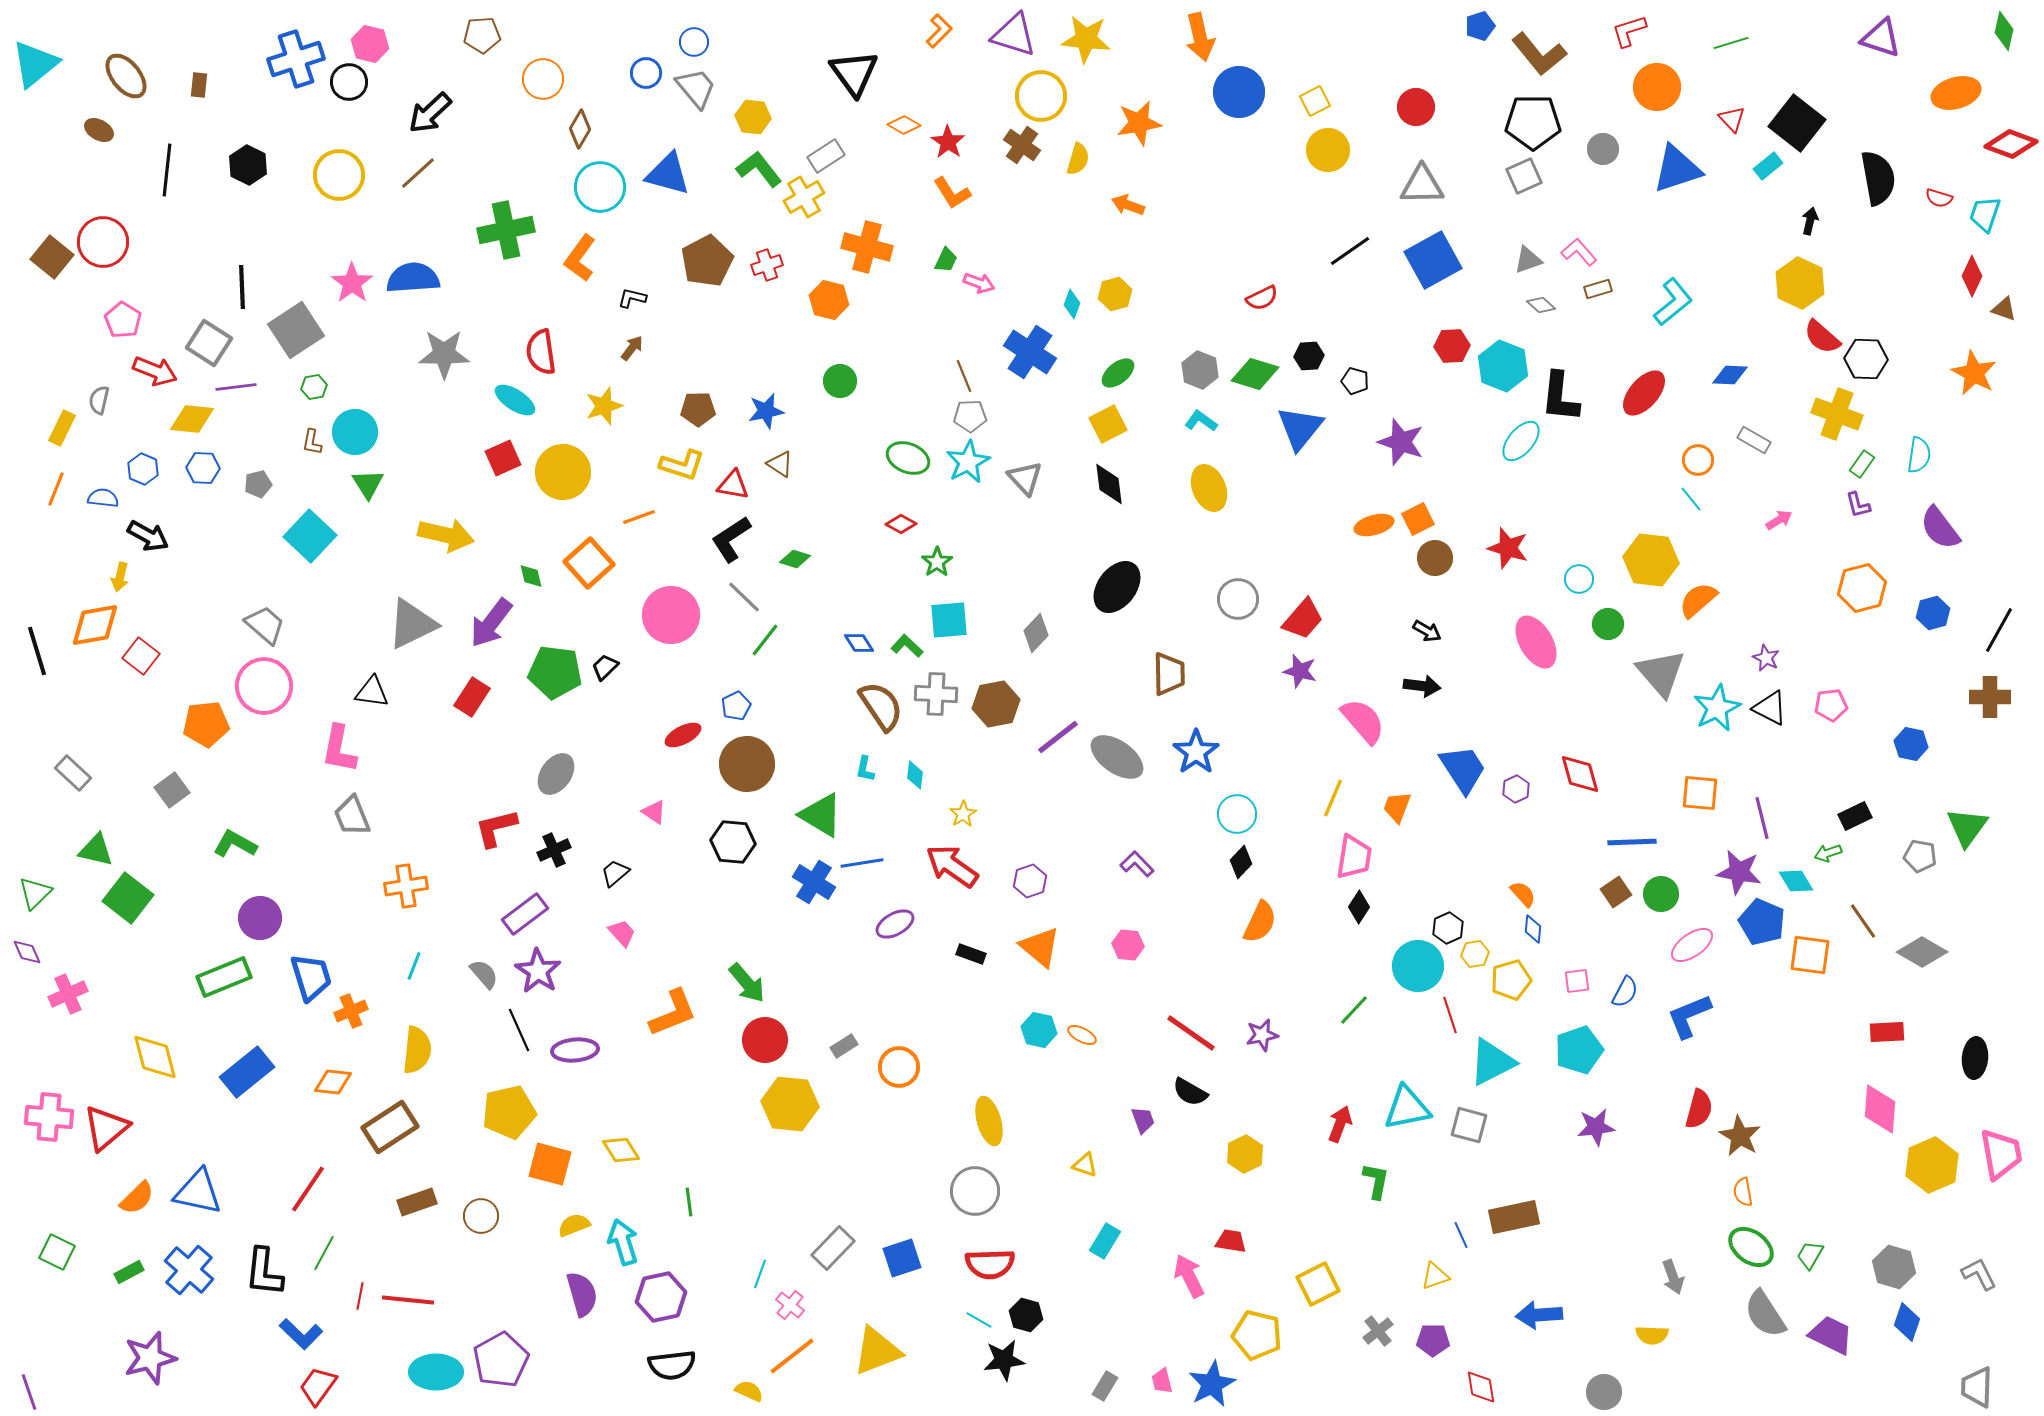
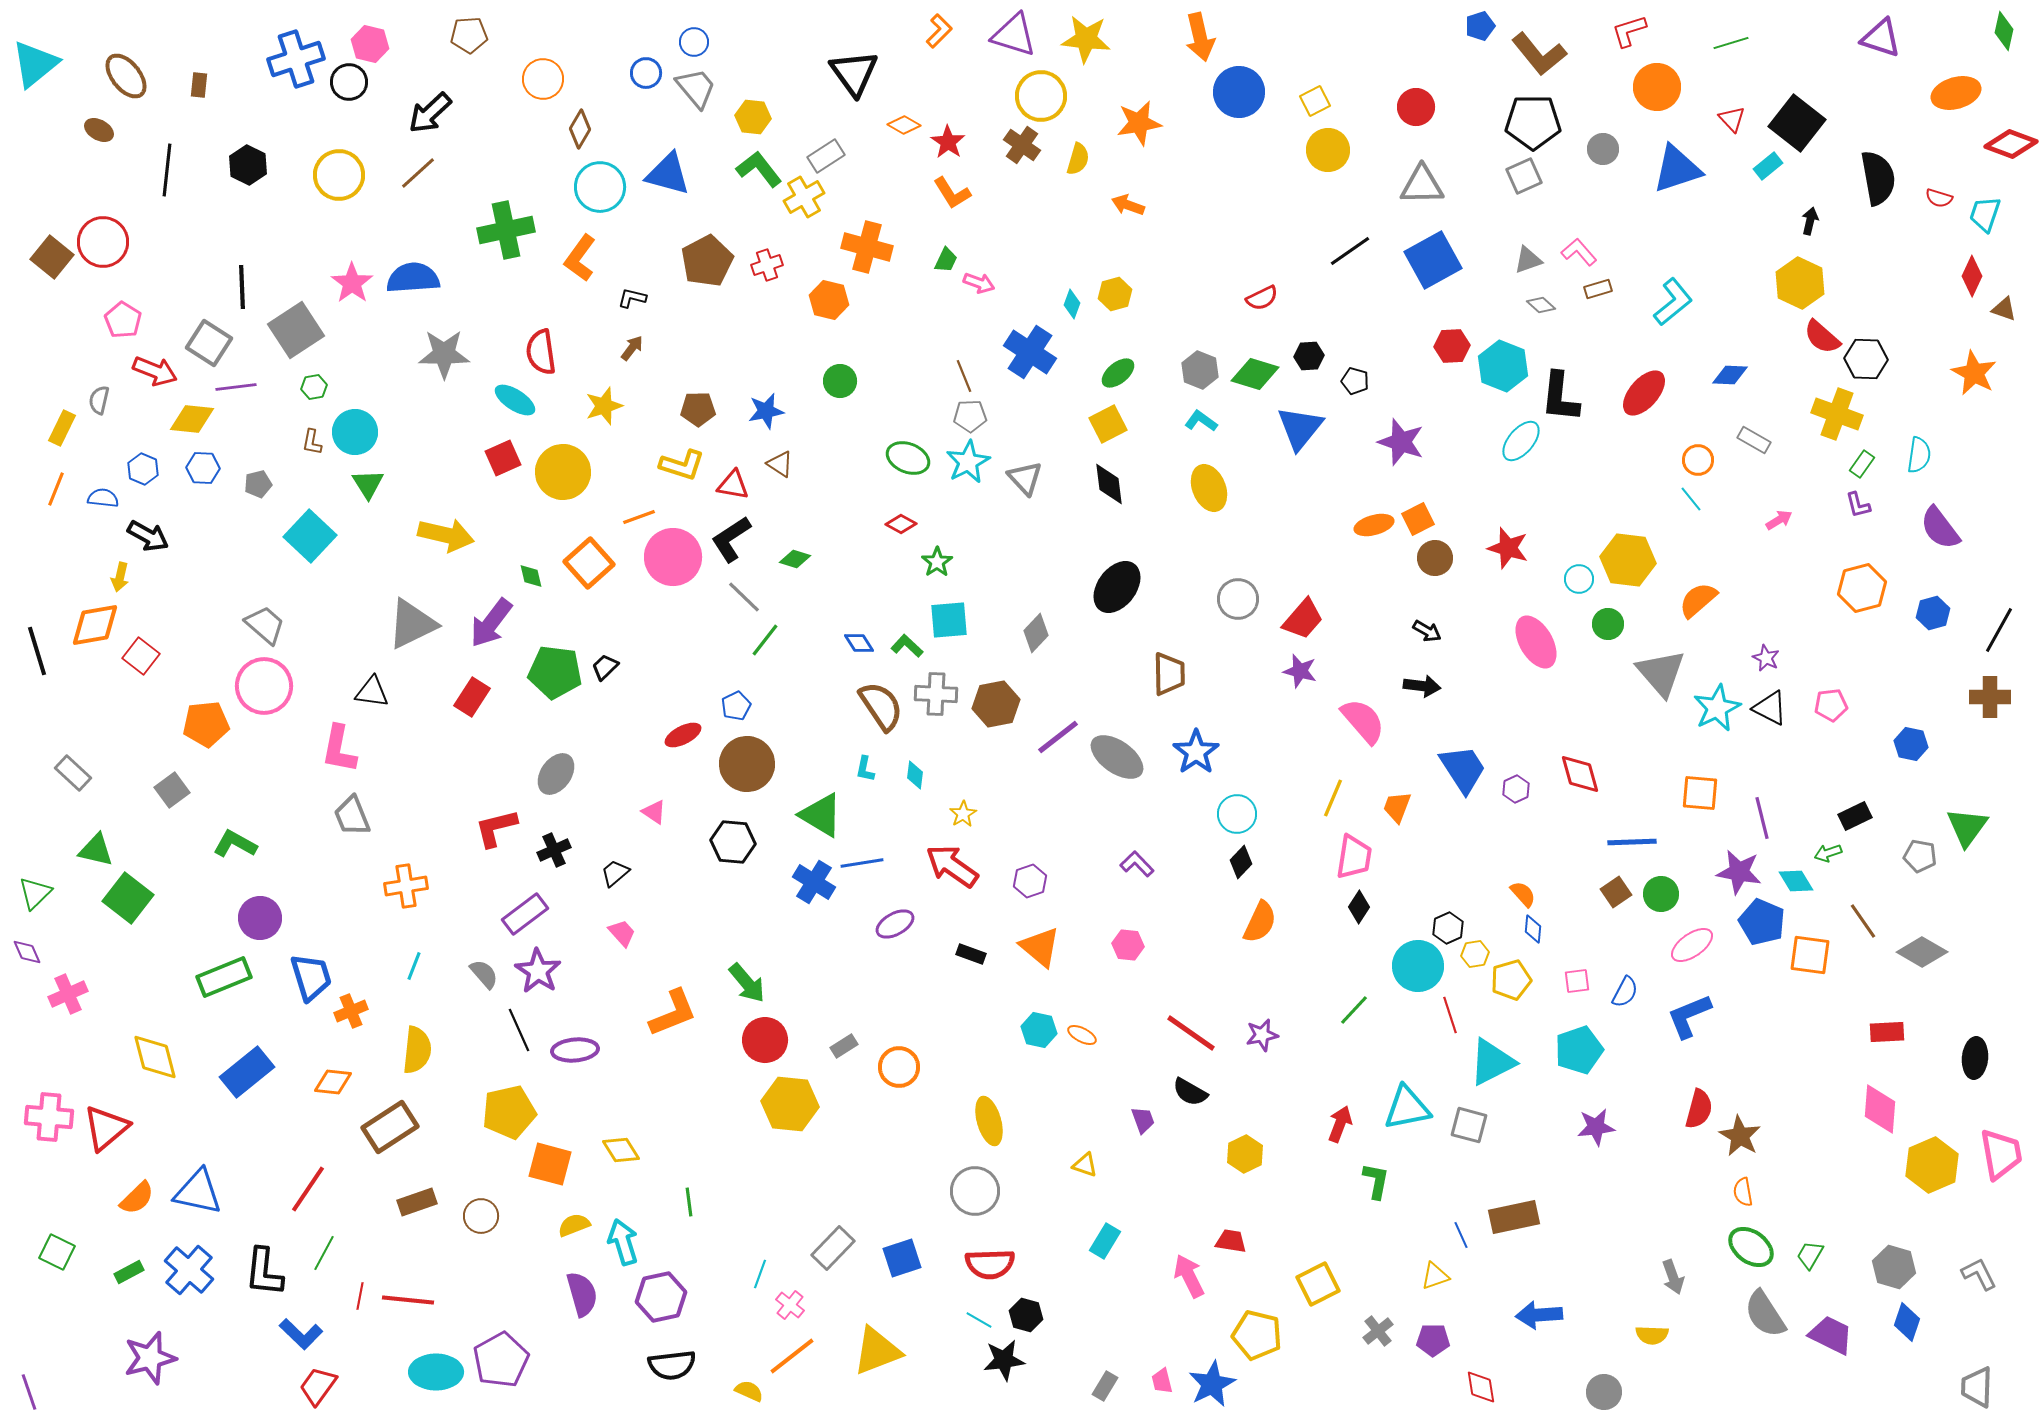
brown pentagon at (482, 35): moved 13 px left
yellow hexagon at (1651, 560): moved 23 px left
pink circle at (671, 615): moved 2 px right, 58 px up
